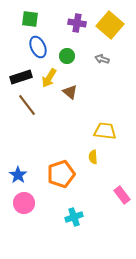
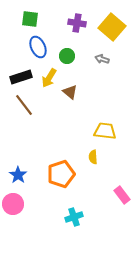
yellow square: moved 2 px right, 2 px down
brown line: moved 3 px left
pink circle: moved 11 px left, 1 px down
